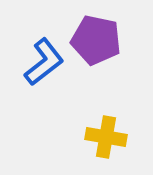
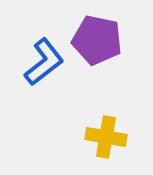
purple pentagon: moved 1 px right
